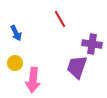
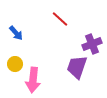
red line: rotated 18 degrees counterclockwise
blue arrow: rotated 14 degrees counterclockwise
purple cross: rotated 30 degrees counterclockwise
yellow circle: moved 1 px down
